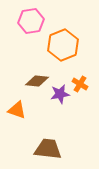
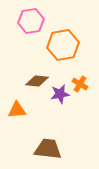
orange hexagon: rotated 12 degrees clockwise
orange triangle: rotated 24 degrees counterclockwise
